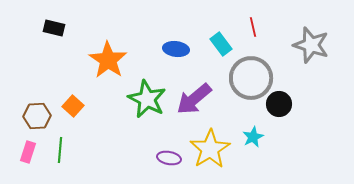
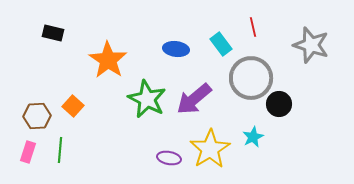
black rectangle: moved 1 px left, 5 px down
